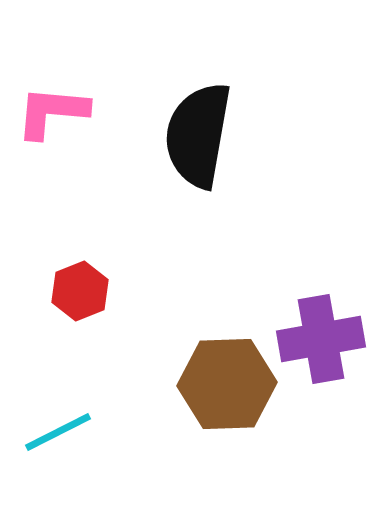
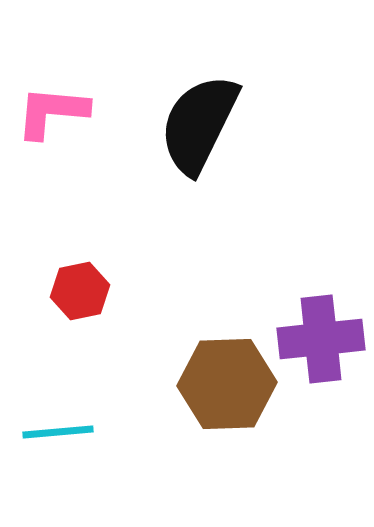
black semicircle: moved 1 px right, 11 px up; rotated 16 degrees clockwise
red hexagon: rotated 10 degrees clockwise
purple cross: rotated 4 degrees clockwise
cyan line: rotated 22 degrees clockwise
